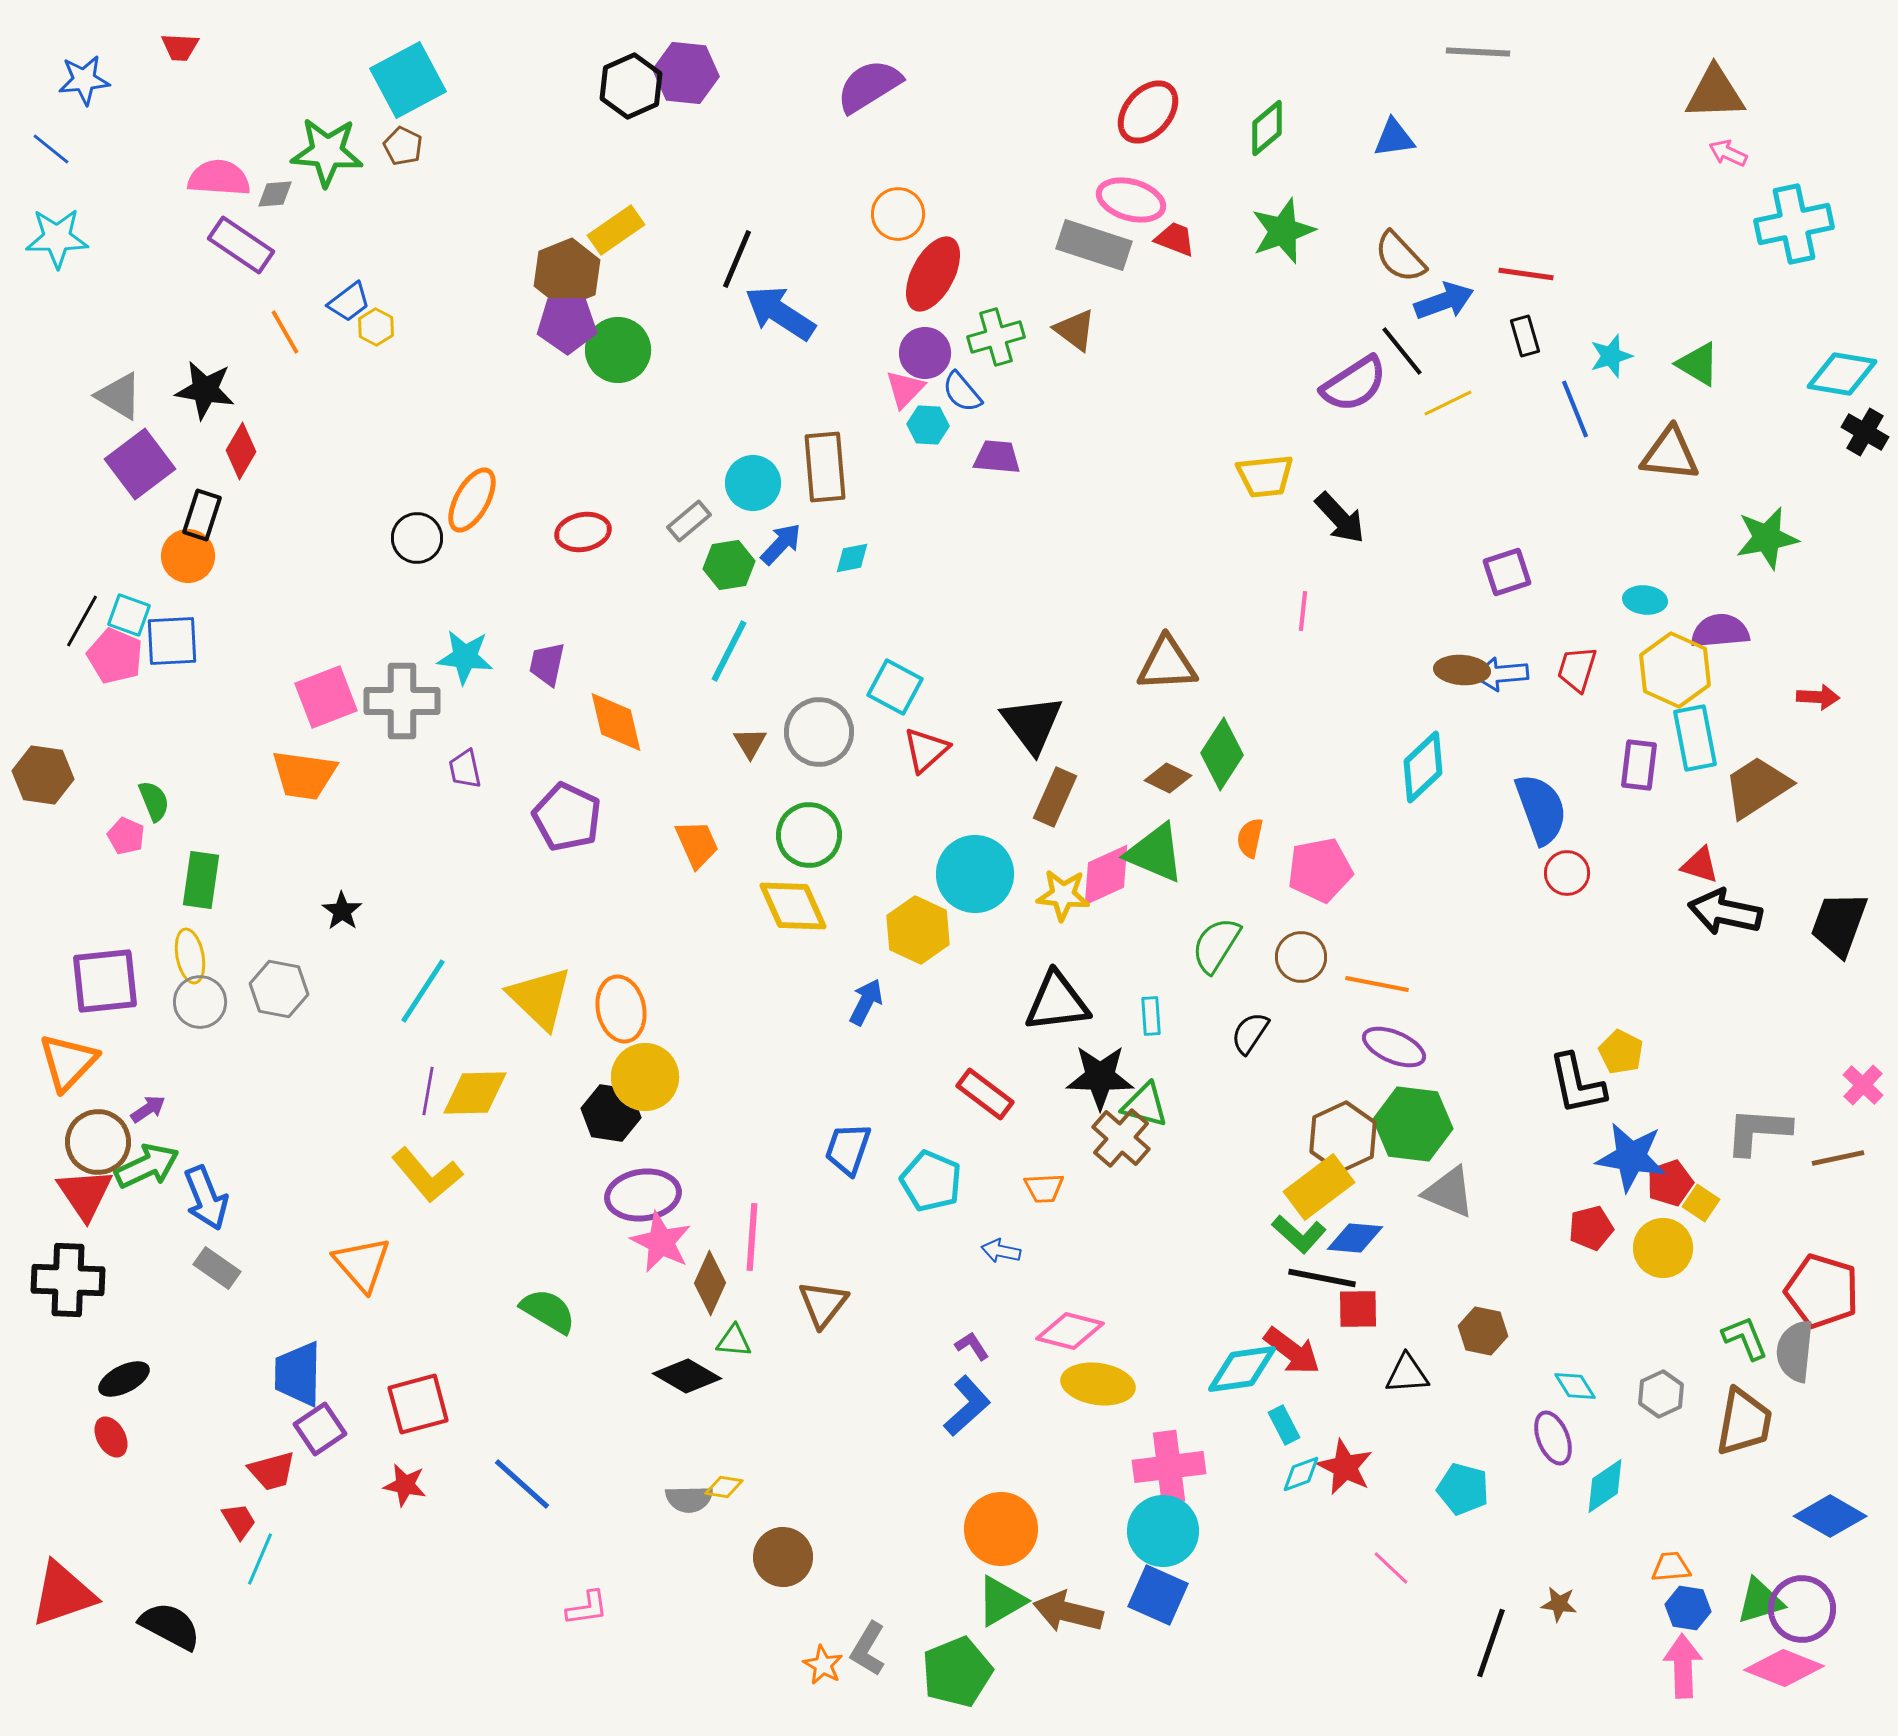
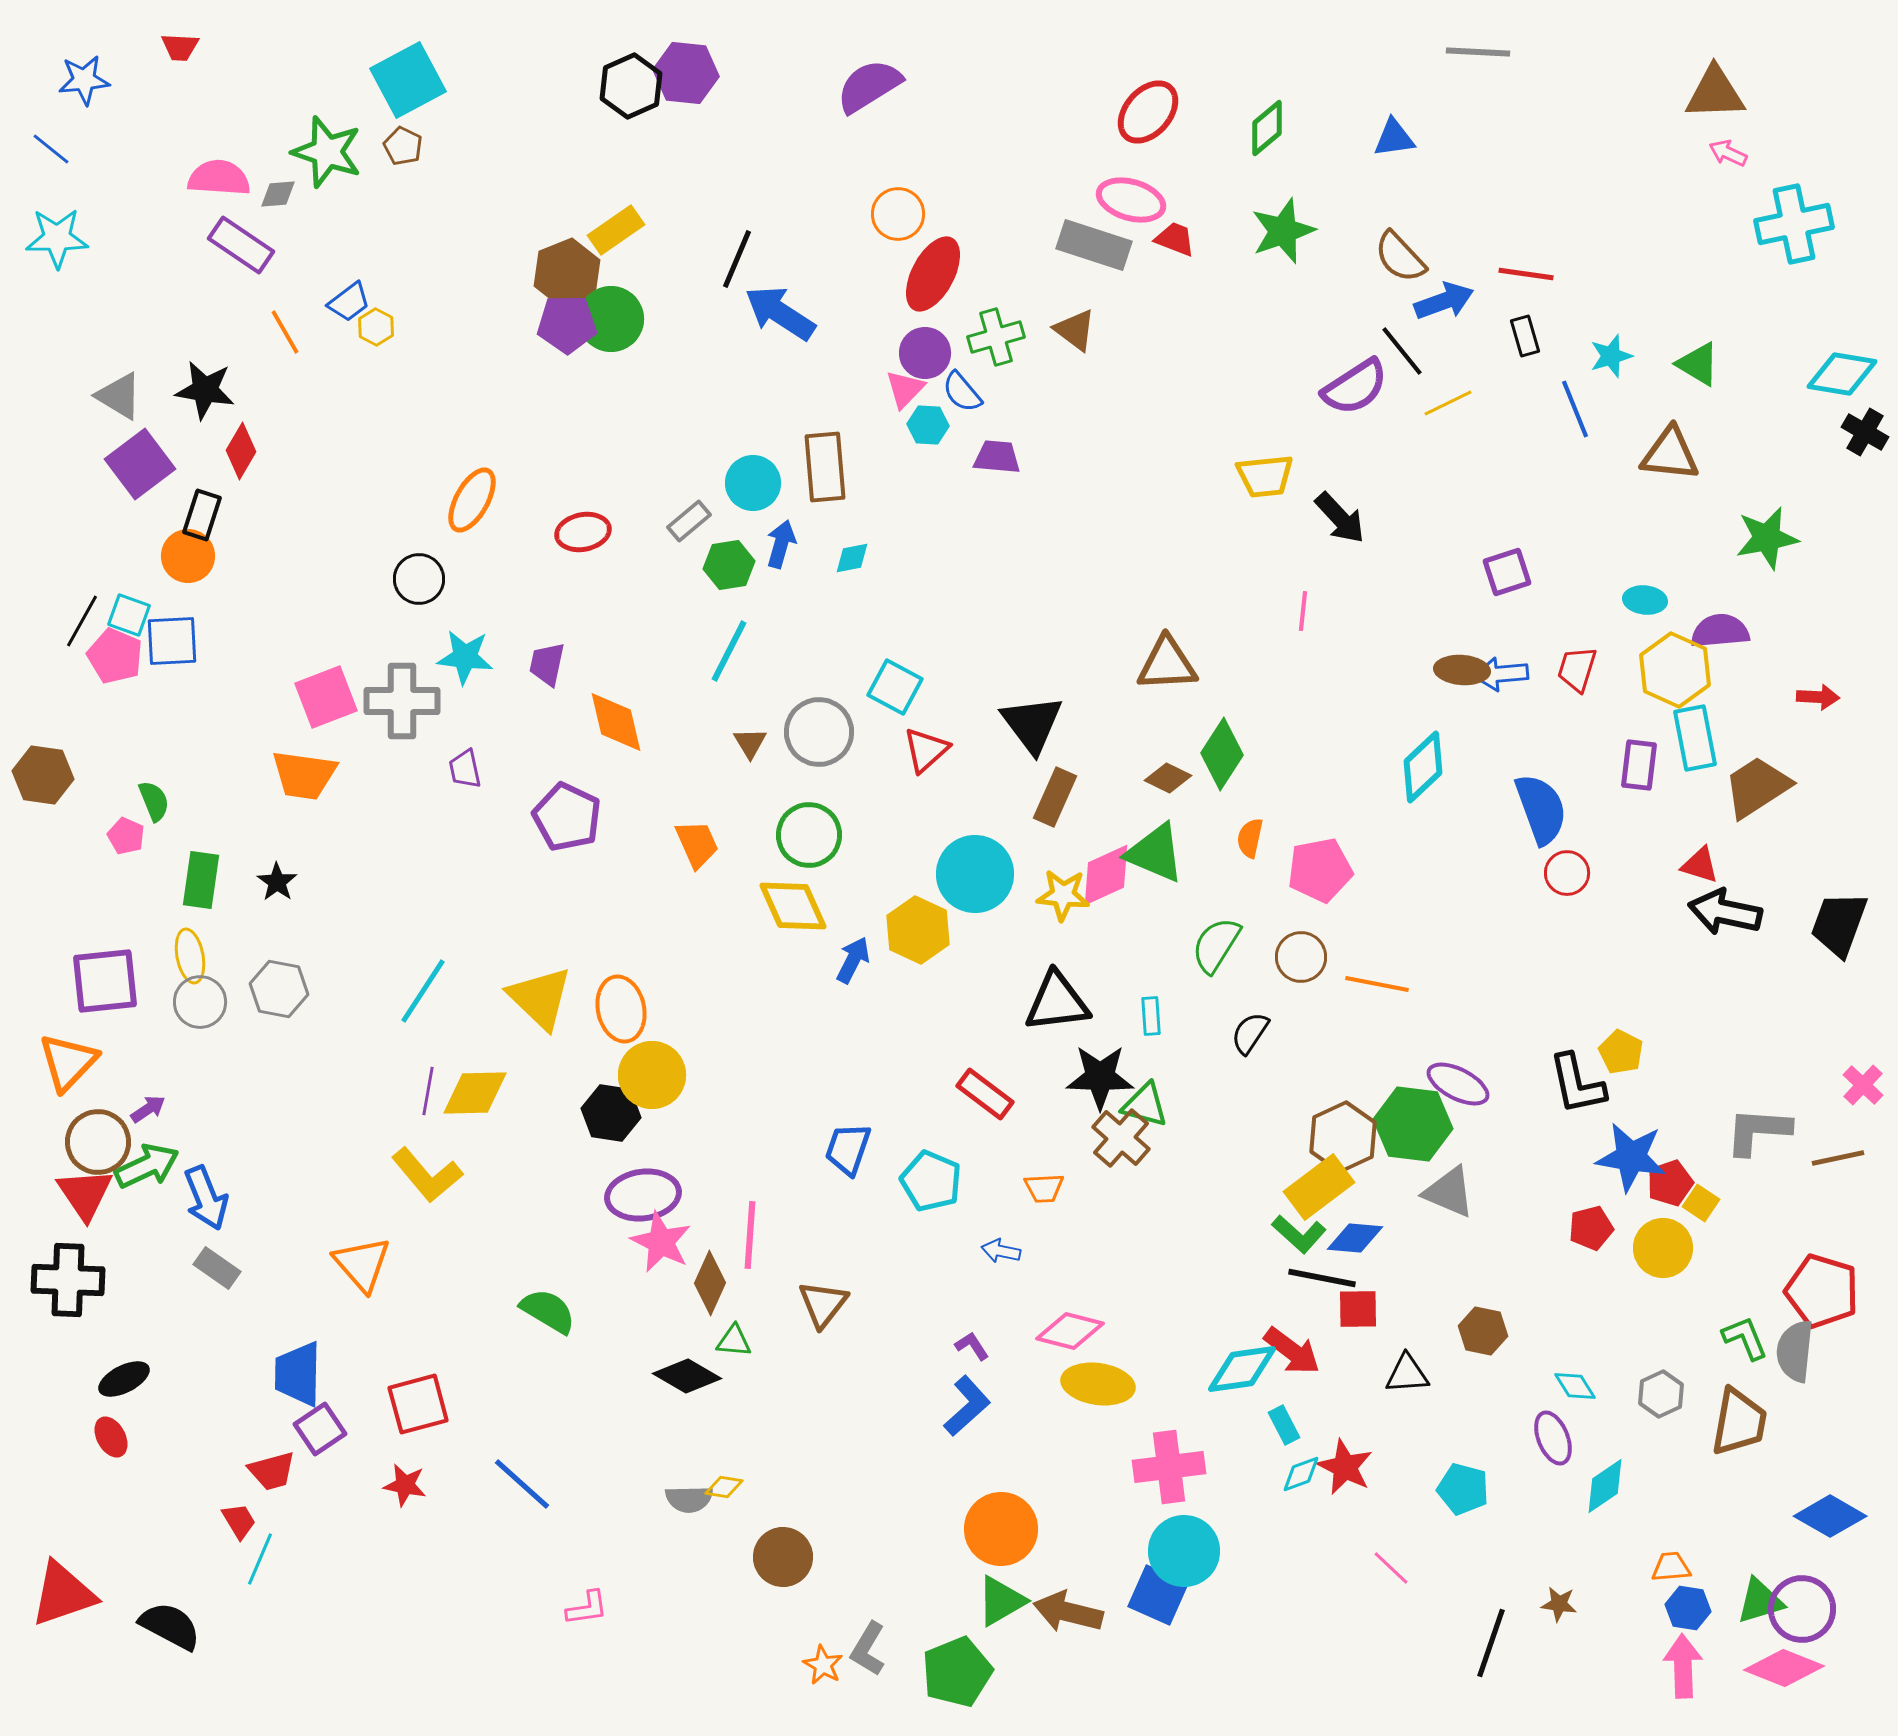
green star at (327, 152): rotated 14 degrees clockwise
gray diamond at (275, 194): moved 3 px right
green circle at (618, 350): moved 7 px left, 31 px up
purple semicircle at (1354, 384): moved 1 px right, 3 px down
black circle at (417, 538): moved 2 px right, 41 px down
blue arrow at (781, 544): rotated 27 degrees counterclockwise
black star at (342, 911): moved 65 px left, 29 px up
blue arrow at (866, 1002): moved 13 px left, 42 px up
purple ellipse at (1394, 1047): moved 64 px right, 37 px down; rotated 4 degrees clockwise
yellow circle at (645, 1077): moved 7 px right, 2 px up
pink line at (752, 1237): moved 2 px left, 2 px up
brown trapezoid at (1744, 1422): moved 5 px left
cyan circle at (1163, 1531): moved 21 px right, 20 px down
